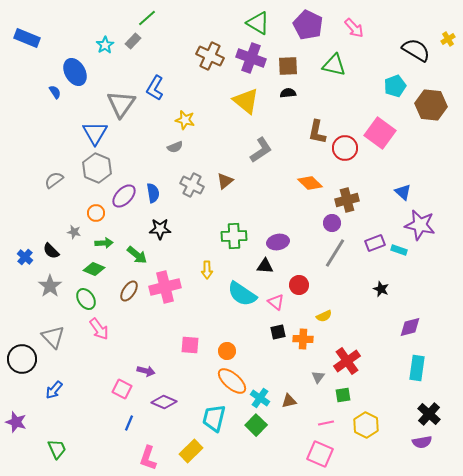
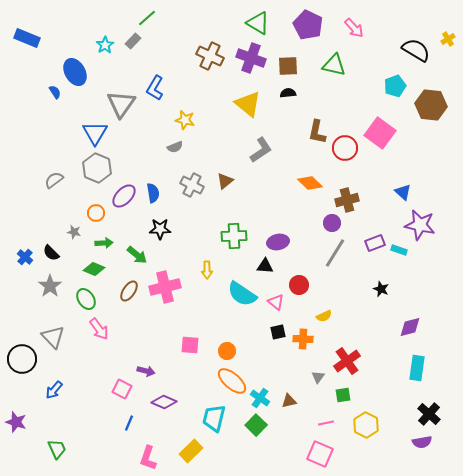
yellow triangle at (246, 101): moved 2 px right, 3 px down
black semicircle at (51, 251): moved 2 px down
